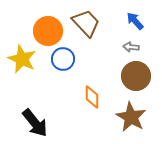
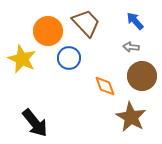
blue circle: moved 6 px right, 1 px up
brown circle: moved 6 px right
orange diamond: moved 13 px right, 11 px up; rotated 20 degrees counterclockwise
